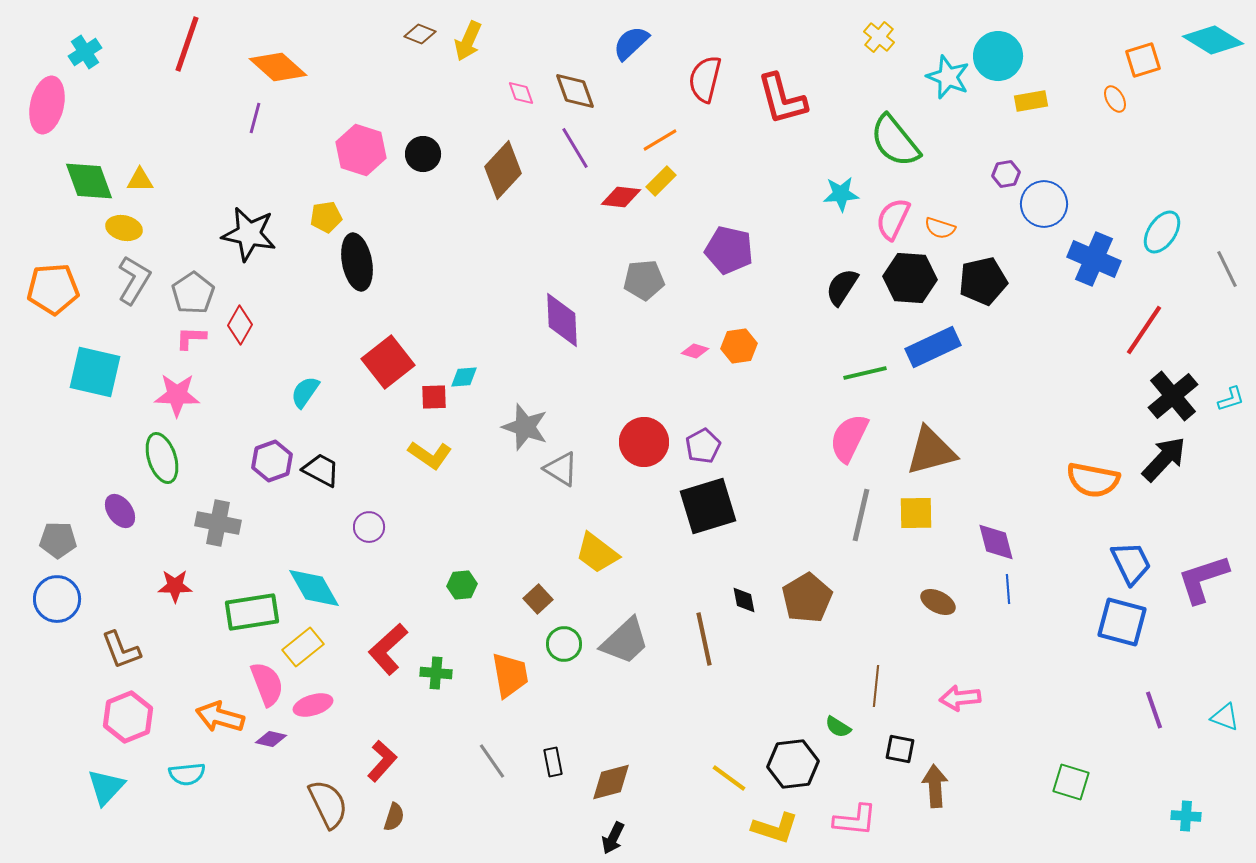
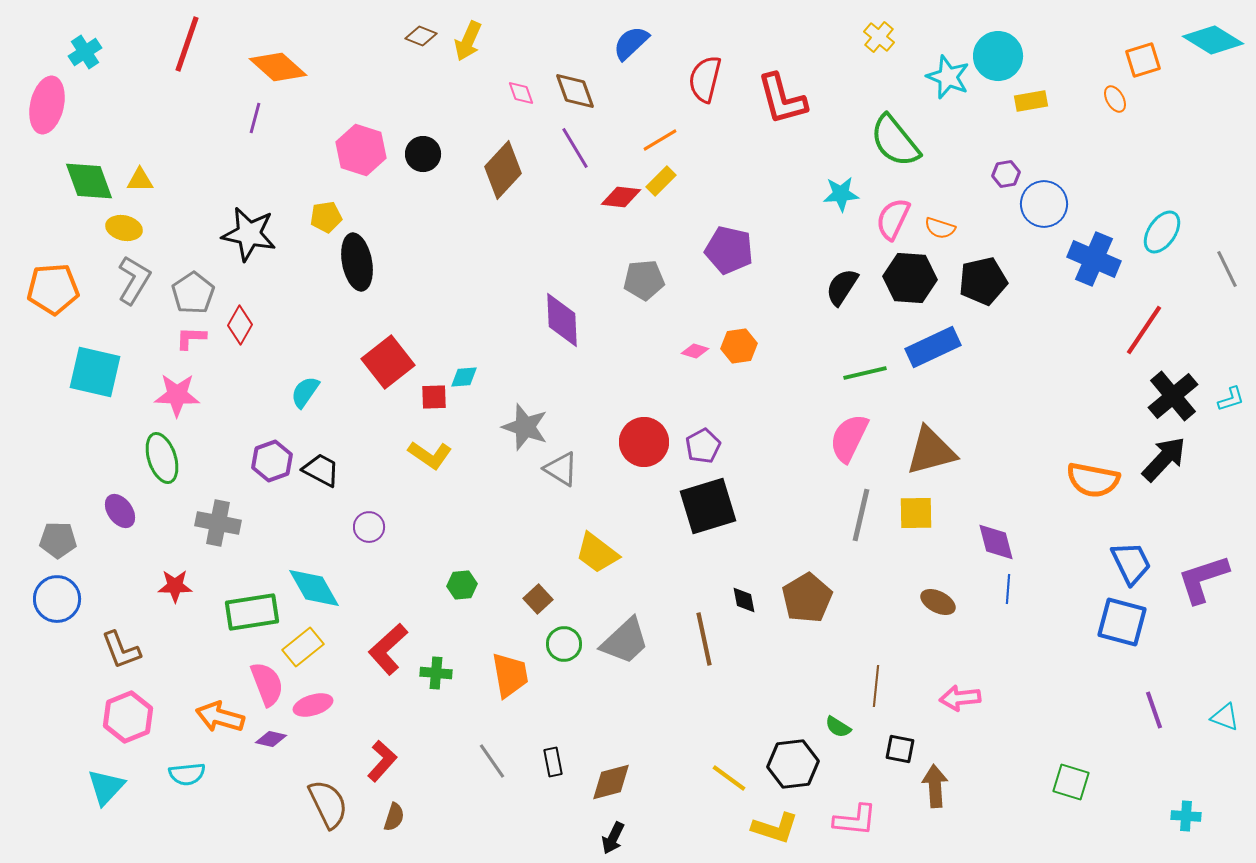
brown diamond at (420, 34): moved 1 px right, 2 px down
blue line at (1008, 589): rotated 8 degrees clockwise
